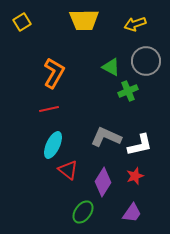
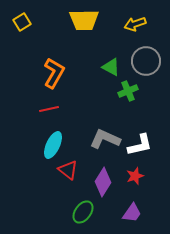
gray L-shape: moved 1 px left, 2 px down
